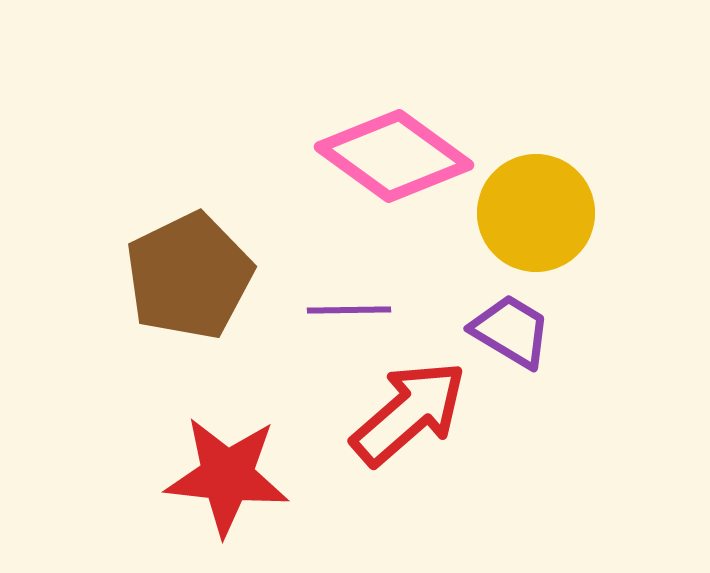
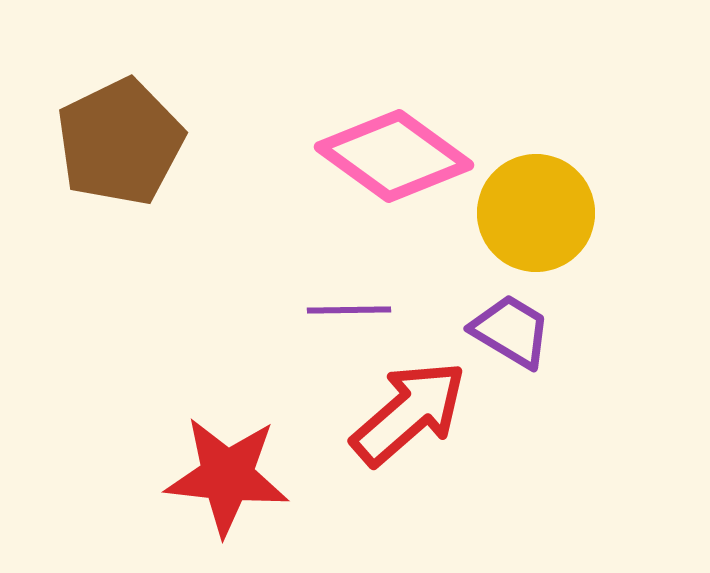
brown pentagon: moved 69 px left, 134 px up
